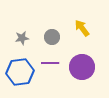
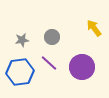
yellow arrow: moved 12 px right
gray star: moved 2 px down
purple line: moved 1 px left; rotated 42 degrees clockwise
